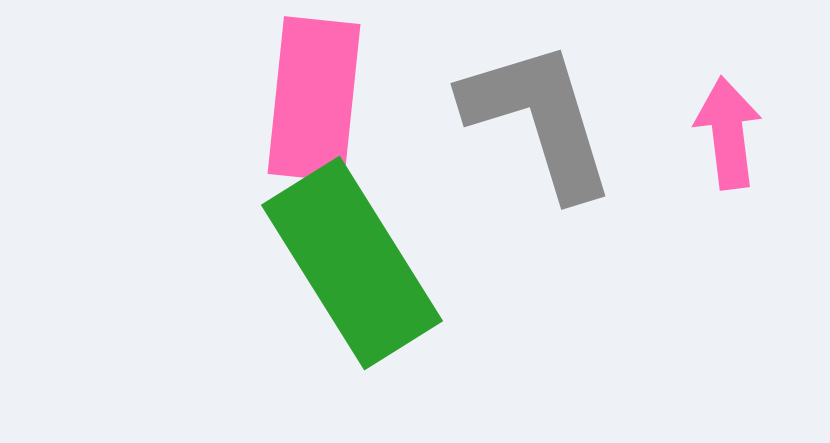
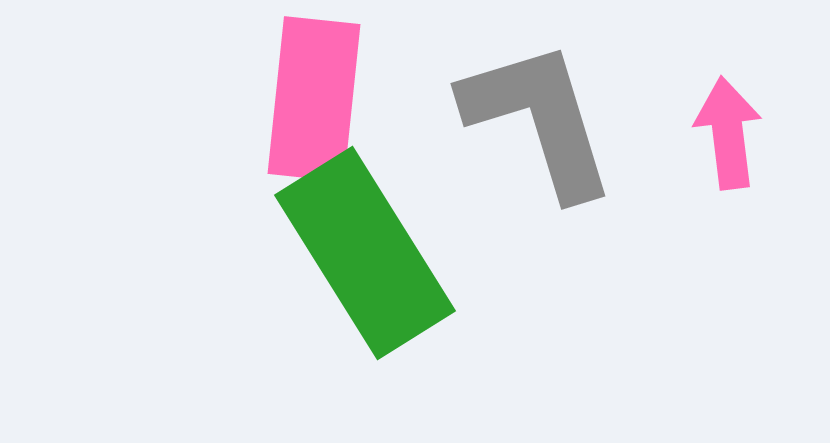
green rectangle: moved 13 px right, 10 px up
